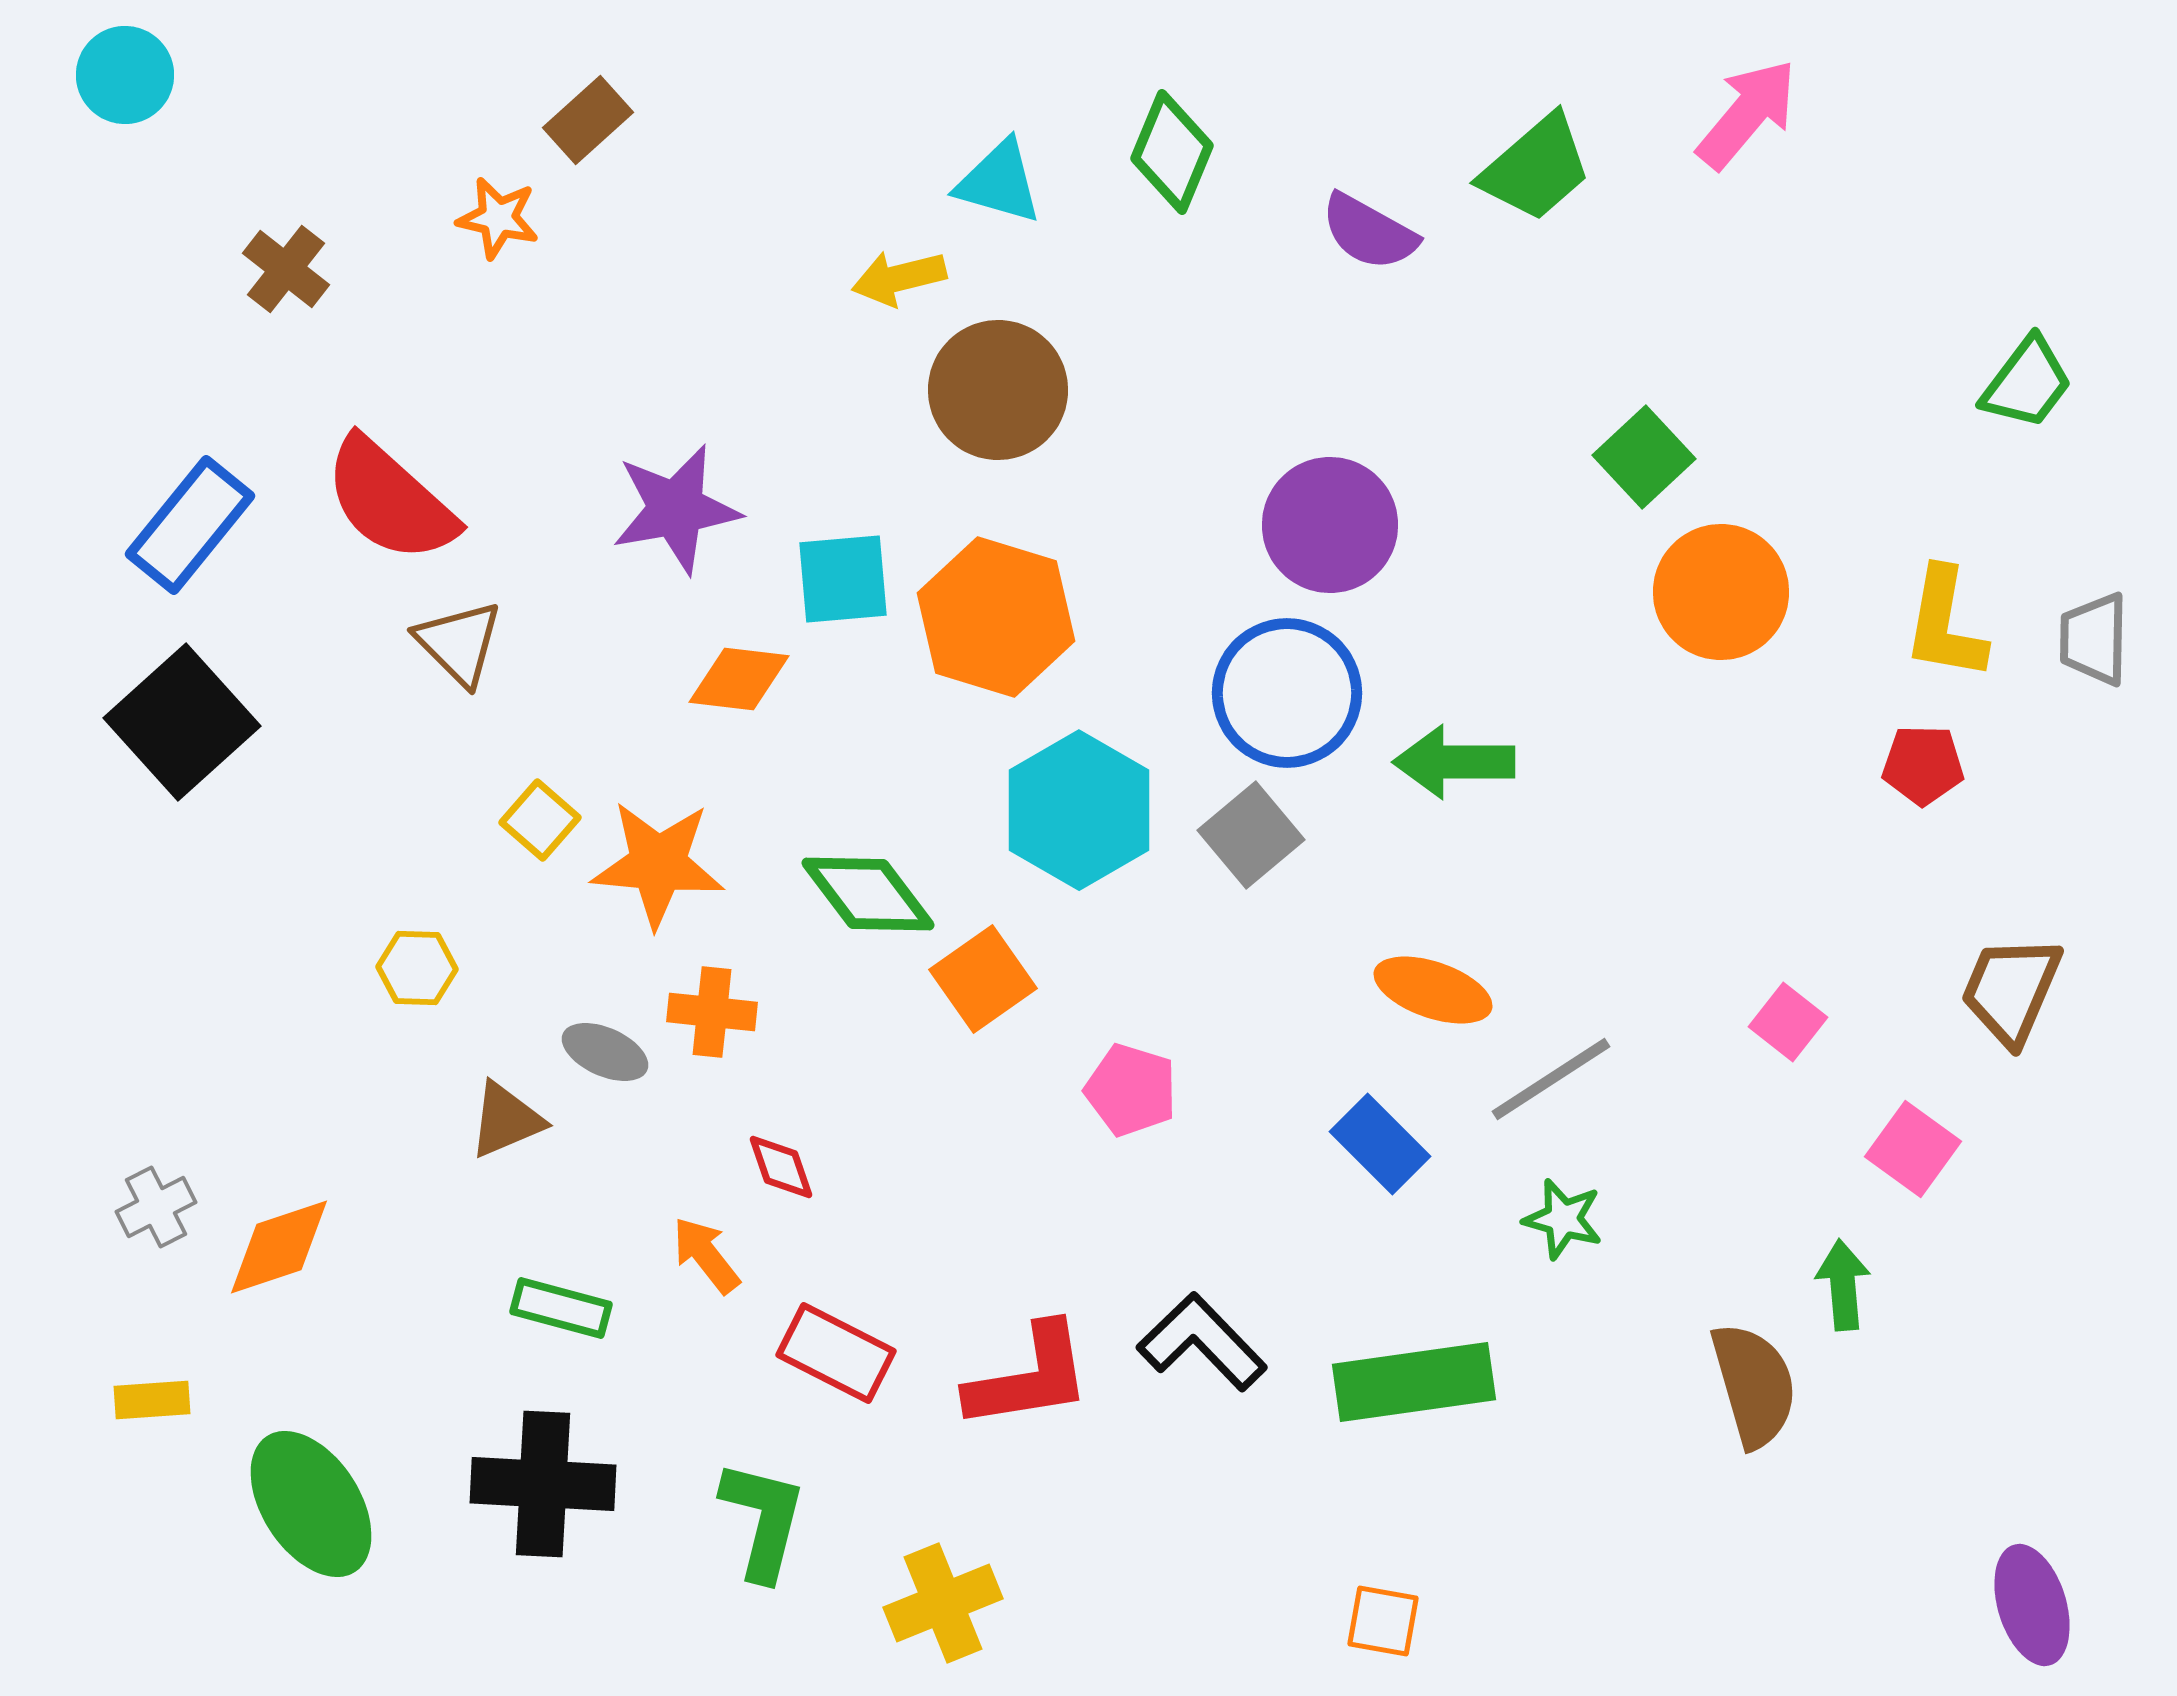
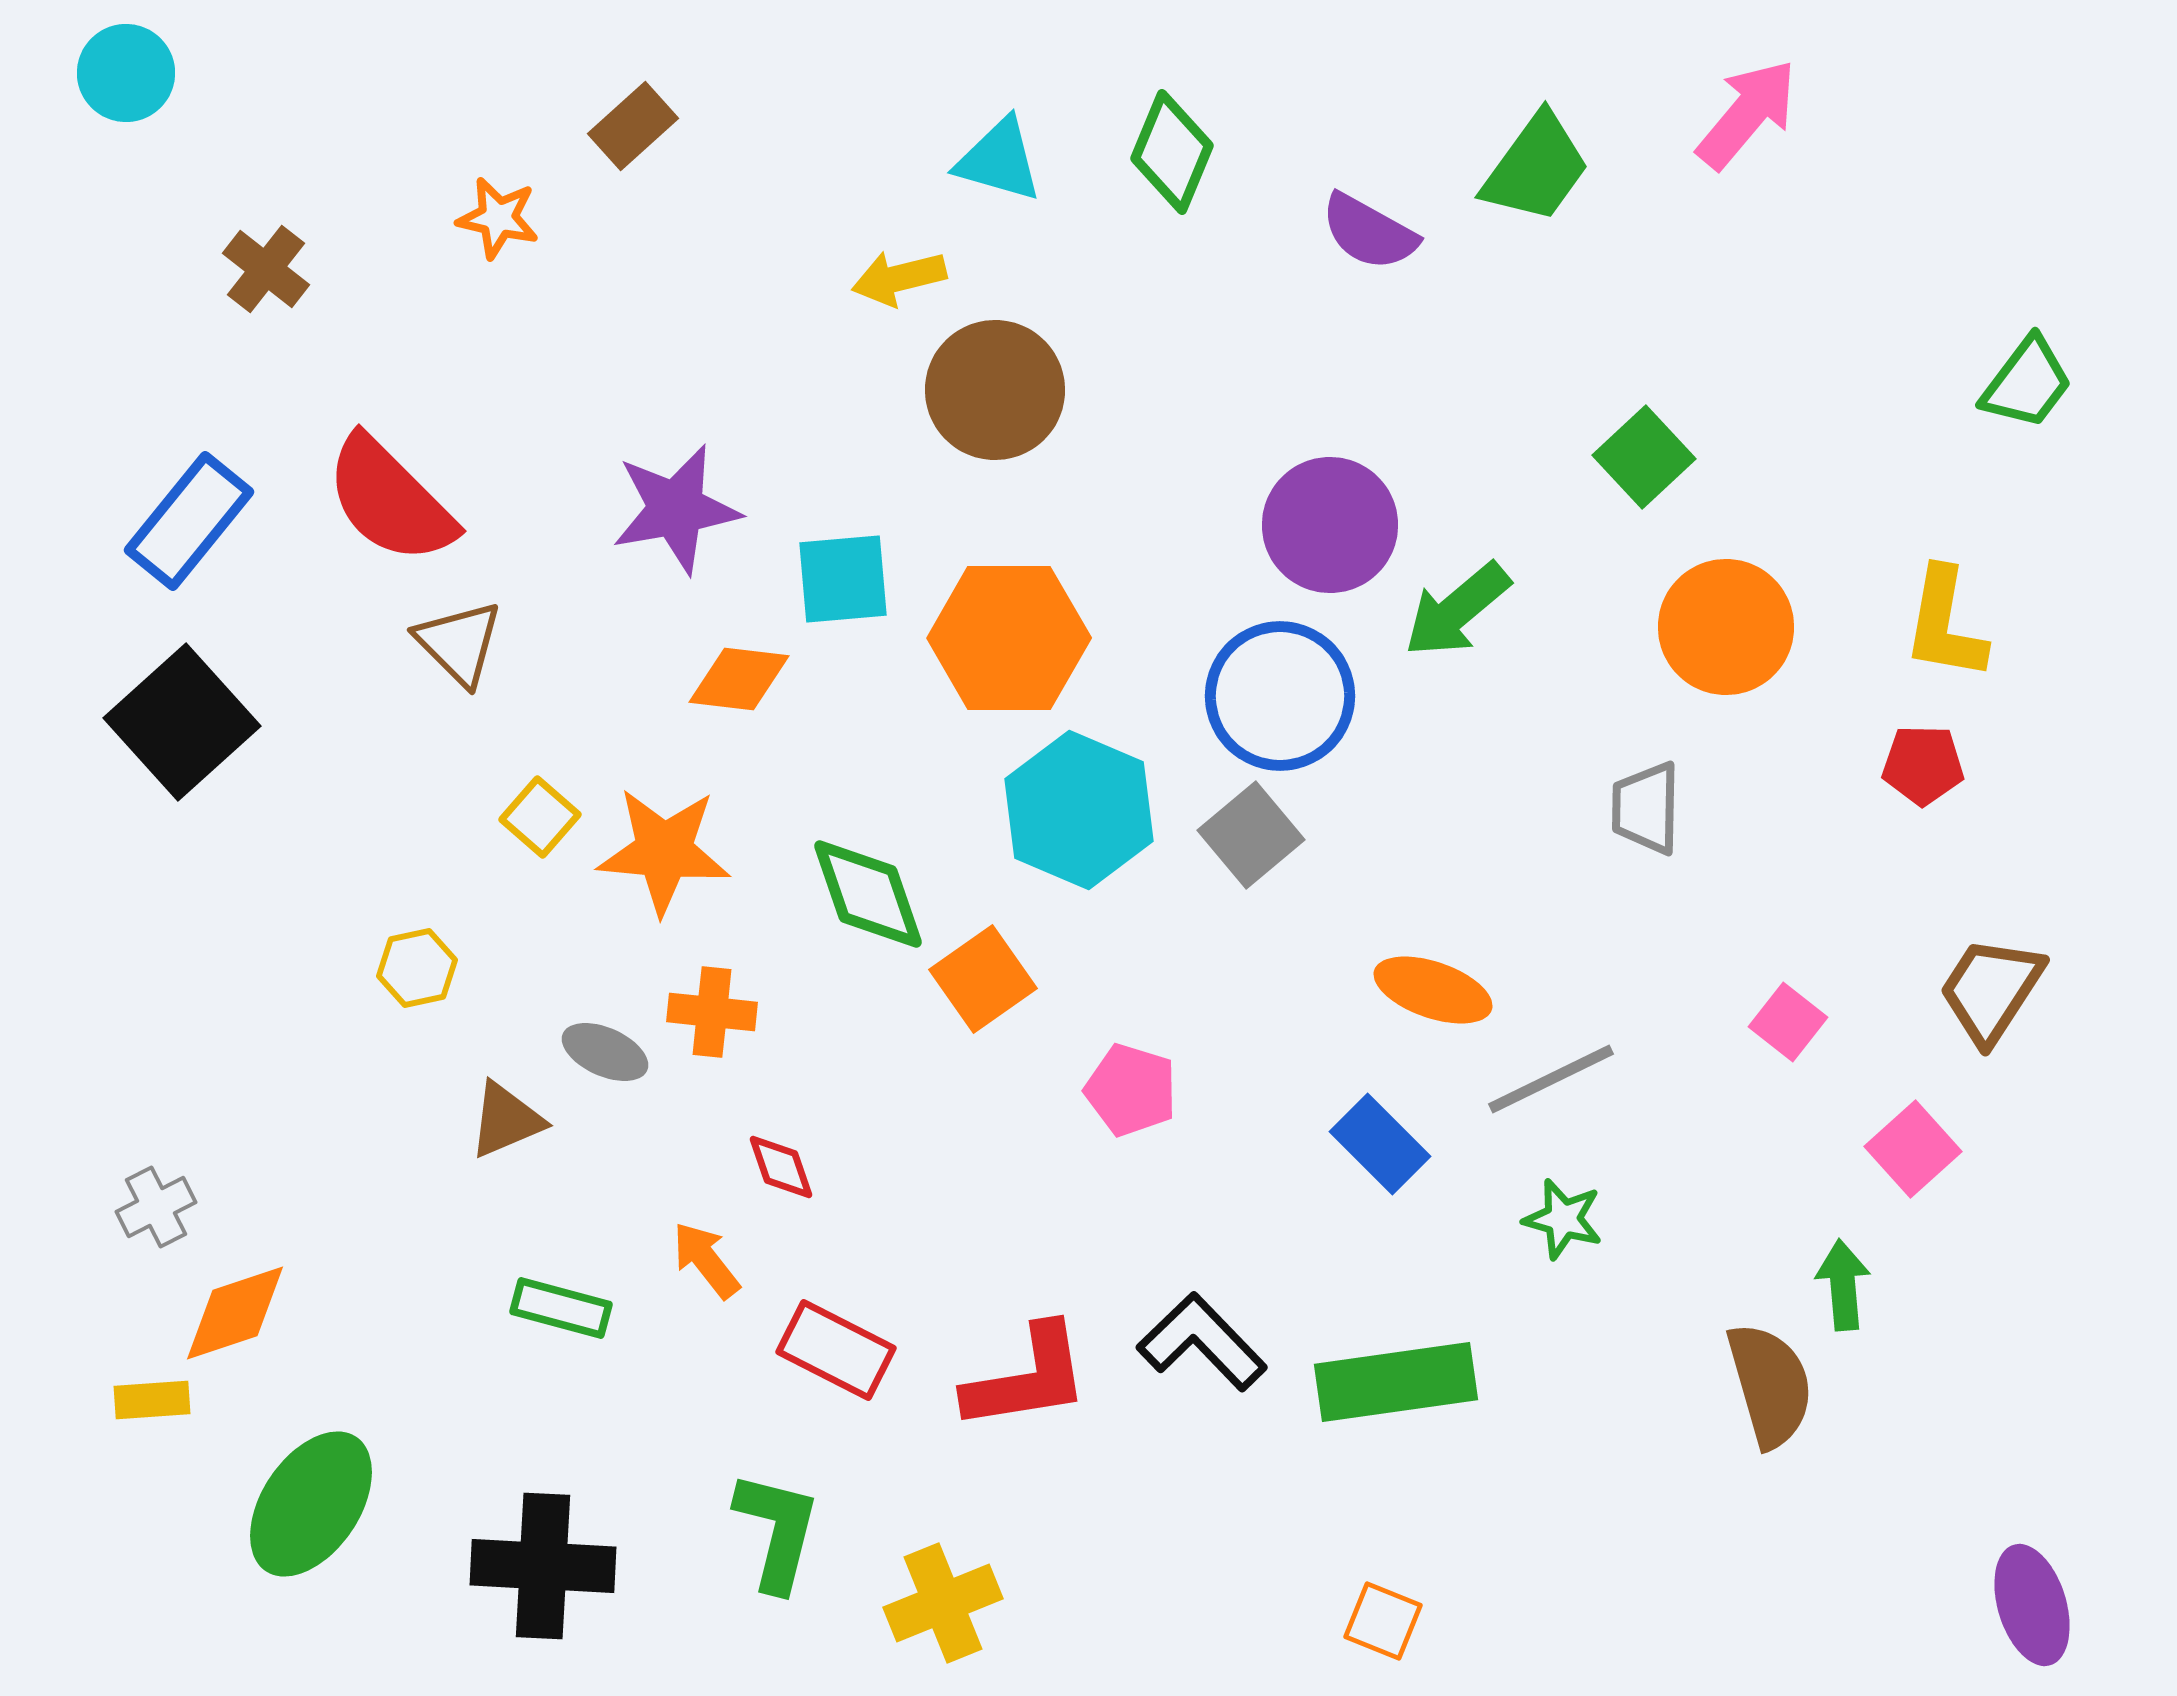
cyan circle at (125, 75): moved 1 px right, 2 px up
brown rectangle at (588, 120): moved 45 px right, 6 px down
green trapezoid at (1536, 168): rotated 13 degrees counterclockwise
cyan triangle at (999, 182): moved 22 px up
brown cross at (286, 269): moved 20 px left
brown circle at (998, 390): moved 3 px left
red semicircle at (390, 500): rotated 3 degrees clockwise
blue rectangle at (190, 525): moved 1 px left, 4 px up
orange circle at (1721, 592): moved 5 px right, 35 px down
orange hexagon at (996, 617): moved 13 px right, 21 px down; rotated 17 degrees counterclockwise
gray trapezoid at (2094, 639): moved 448 px left, 169 px down
blue circle at (1287, 693): moved 7 px left, 3 px down
green arrow at (1454, 762): moved 3 px right, 152 px up; rotated 40 degrees counterclockwise
cyan hexagon at (1079, 810): rotated 7 degrees counterclockwise
yellow square at (540, 820): moved 3 px up
orange star at (658, 864): moved 6 px right, 13 px up
green diamond at (868, 894): rotated 18 degrees clockwise
yellow hexagon at (417, 968): rotated 14 degrees counterclockwise
brown trapezoid at (2011, 990): moved 20 px left; rotated 10 degrees clockwise
gray line at (1551, 1079): rotated 7 degrees clockwise
pink square at (1913, 1149): rotated 12 degrees clockwise
orange diamond at (279, 1247): moved 44 px left, 66 px down
orange arrow at (706, 1255): moved 5 px down
red rectangle at (836, 1353): moved 3 px up
red L-shape at (1029, 1377): moved 2 px left, 1 px down
green rectangle at (1414, 1382): moved 18 px left
brown semicircle at (1754, 1385): moved 16 px right
black cross at (543, 1484): moved 82 px down
green ellipse at (311, 1504): rotated 67 degrees clockwise
green L-shape at (763, 1520): moved 14 px right, 11 px down
orange square at (1383, 1621): rotated 12 degrees clockwise
